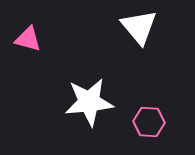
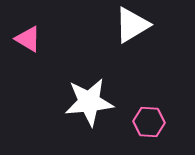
white triangle: moved 7 px left, 2 px up; rotated 39 degrees clockwise
pink triangle: rotated 16 degrees clockwise
